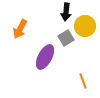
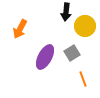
gray square: moved 6 px right, 15 px down
orange line: moved 2 px up
